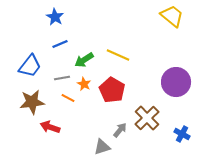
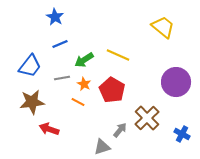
yellow trapezoid: moved 9 px left, 11 px down
orange line: moved 10 px right, 4 px down
red arrow: moved 1 px left, 2 px down
